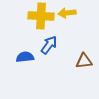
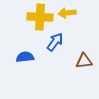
yellow cross: moved 1 px left, 1 px down
blue arrow: moved 6 px right, 3 px up
